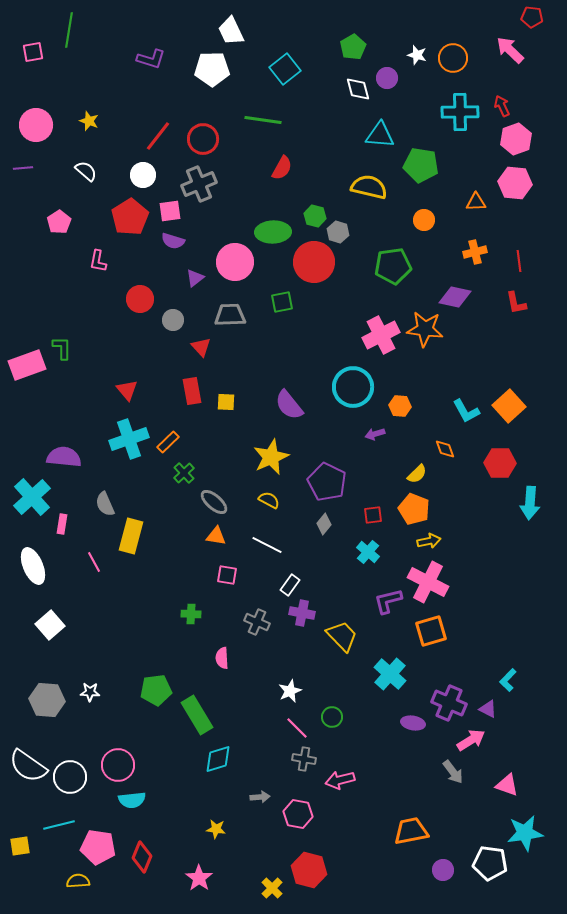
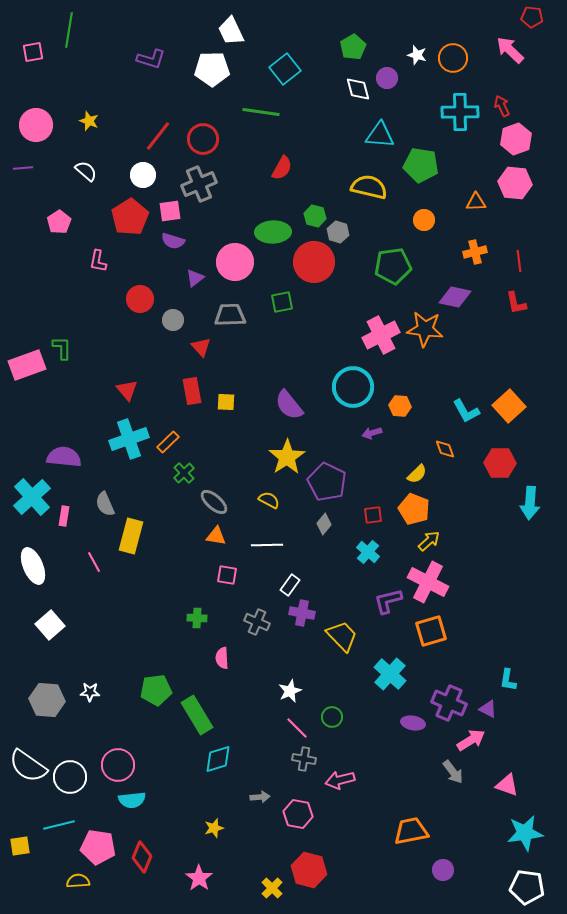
green line at (263, 120): moved 2 px left, 8 px up
purple arrow at (375, 434): moved 3 px left, 1 px up
yellow star at (271, 457): moved 16 px right; rotated 9 degrees counterclockwise
pink rectangle at (62, 524): moved 2 px right, 8 px up
yellow arrow at (429, 541): rotated 30 degrees counterclockwise
white line at (267, 545): rotated 28 degrees counterclockwise
green cross at (191, 614): moved 6 px right, 4 px down
cyan L-shape at (508, 680): rotated 35 degrees counterclockwise
yellow star at (216, 829): moved 2 px left, 1 px up; rotated 24 degrees counterclockwise
white pentagon at (490, 863): moved 37 px right, 24 px down
